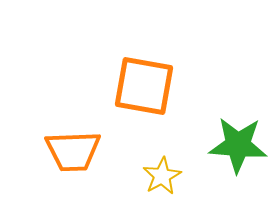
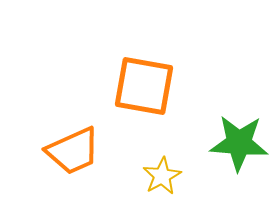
green star: moved 1 px right, 2 px up
orange trapezoid: rotated 22 degrees counterclockwise
